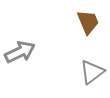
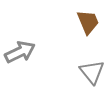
gray triangle: rotated 32 degrees counterclockwise
